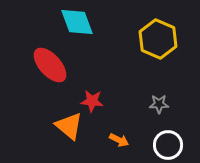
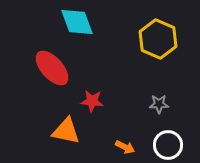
red ellipse: moved 2 px right, 3 px down
orange triangle: moved 3 px left, 5 px down; rotated 28 degrees counterclockwise
orange arrow: moved 6 px right, 7 px down
